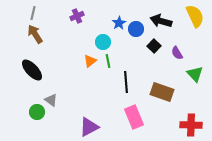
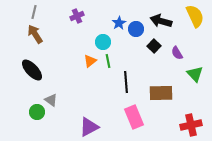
gray line: moved 1 px right, 1 px up
brown rectangle: moved 1 px left, 1 px down; rotated 20 degrees counterclockwise
red cross: rotated 15 degrees counterclockwise
